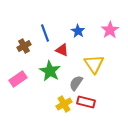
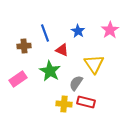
brown cross: rotated 24 degrees clockwise
yellow cross: rotated 35 degrees clockwise
